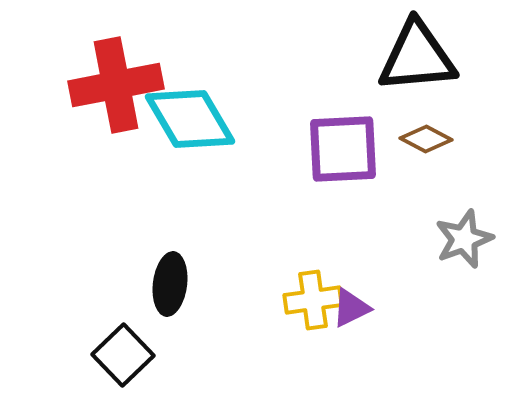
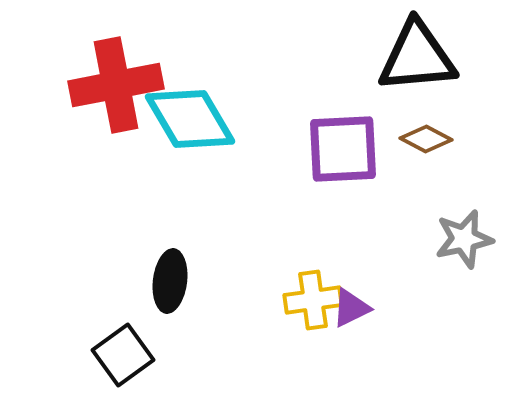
gray star: rotated 8 degrees clockwise
black ellipse: moved 3 px up
black square: rotated 8 degrees clockwise
